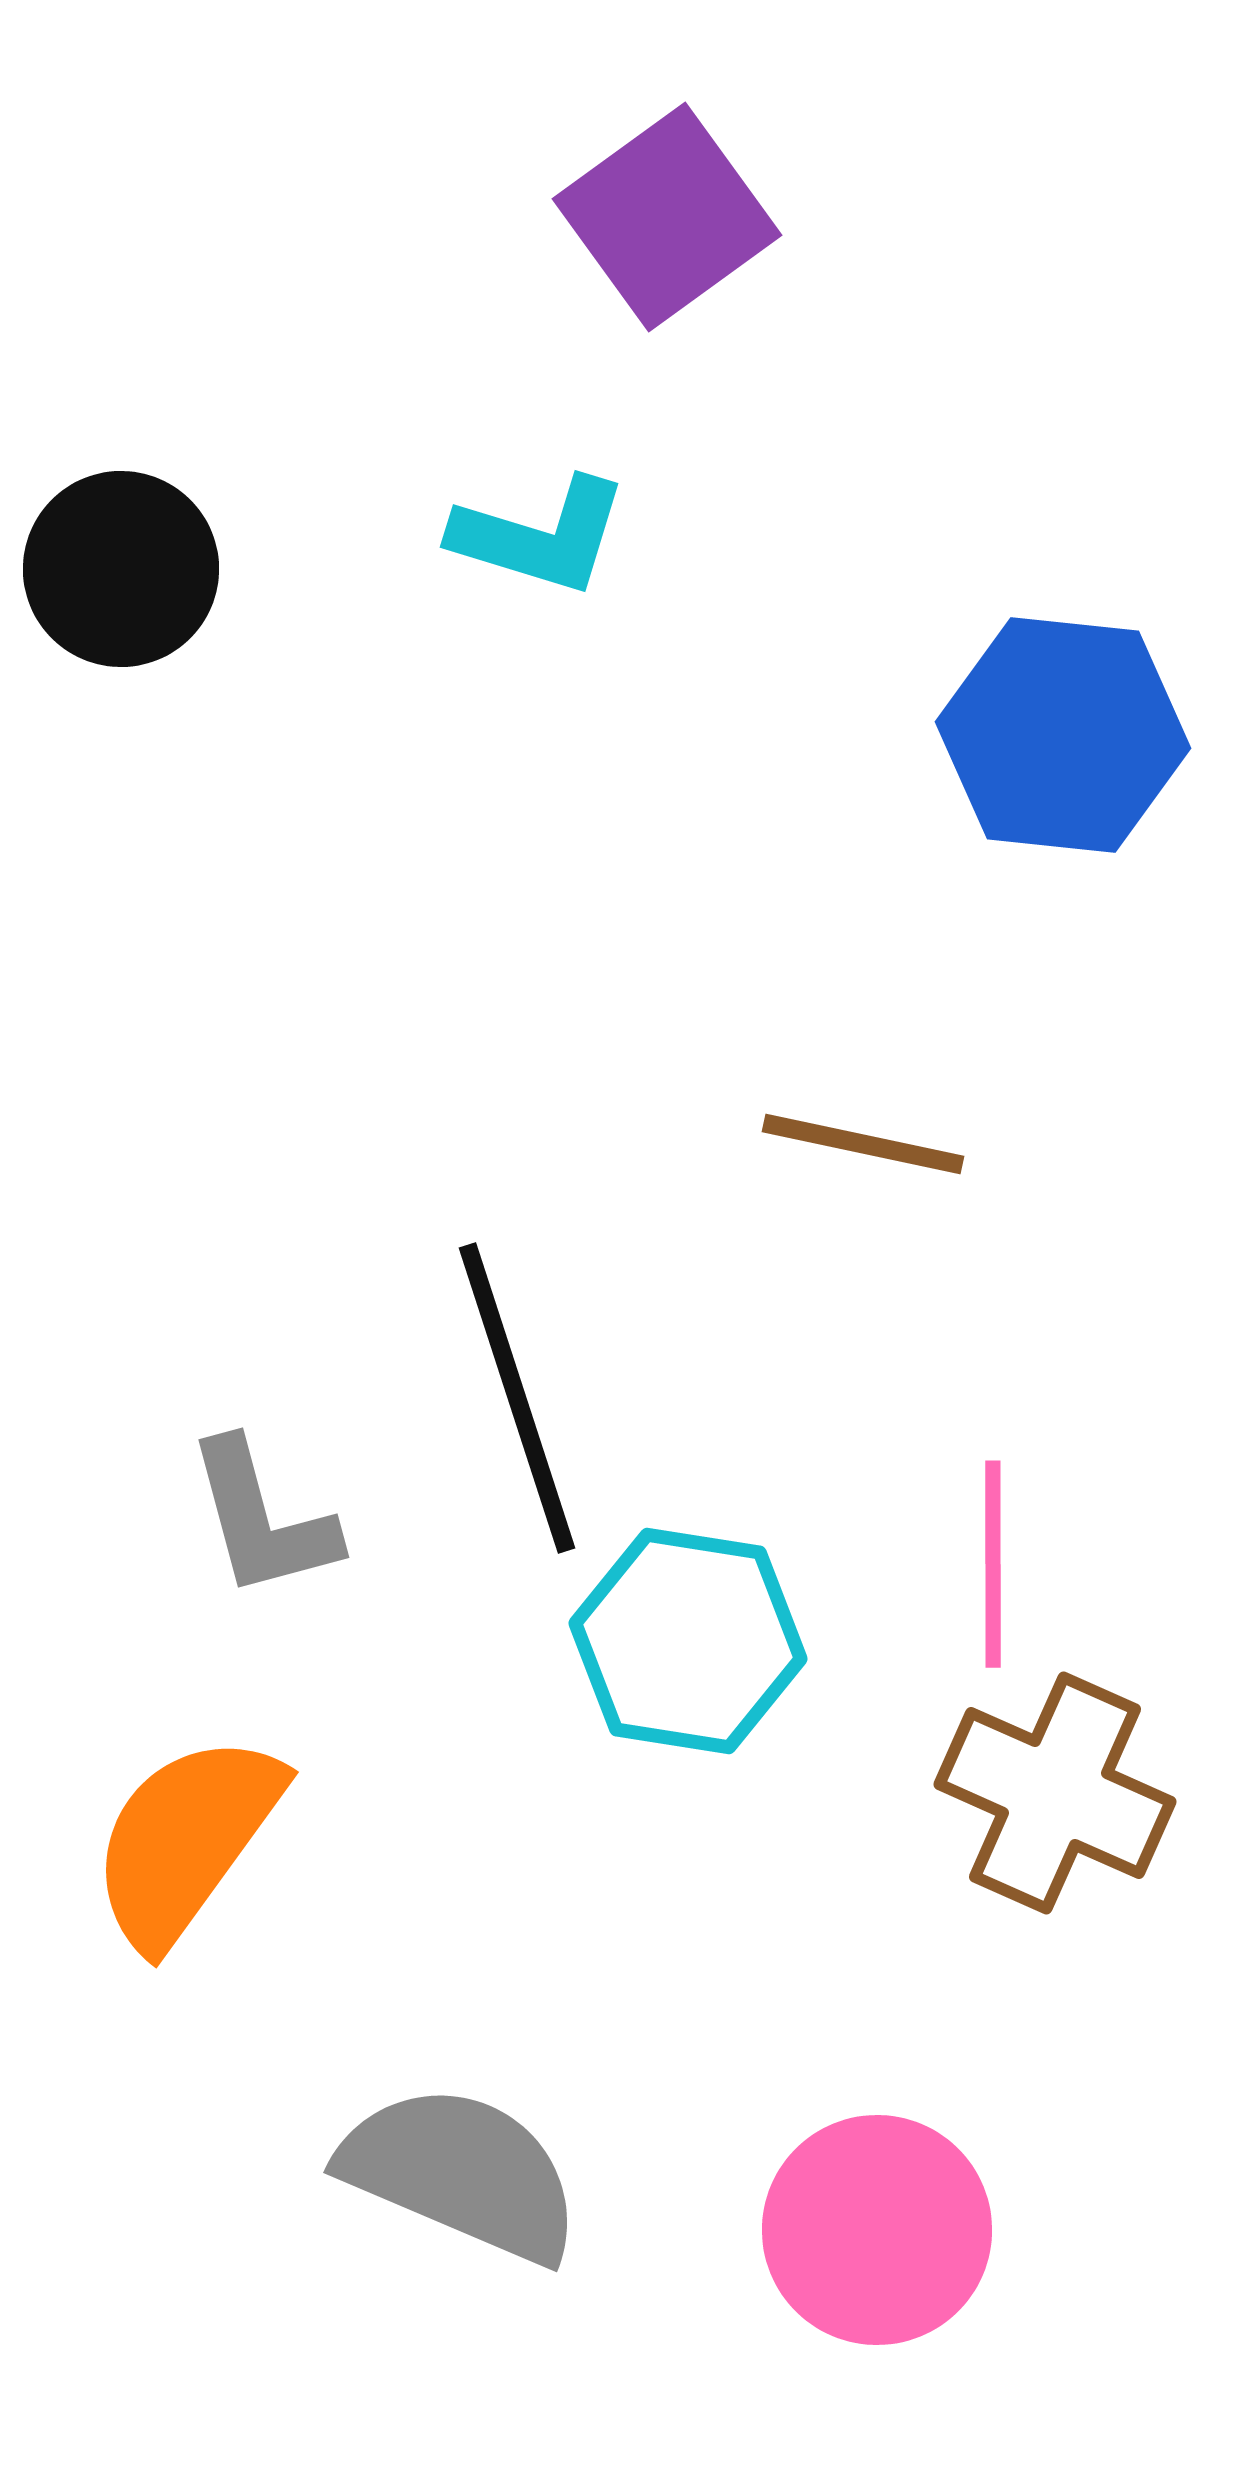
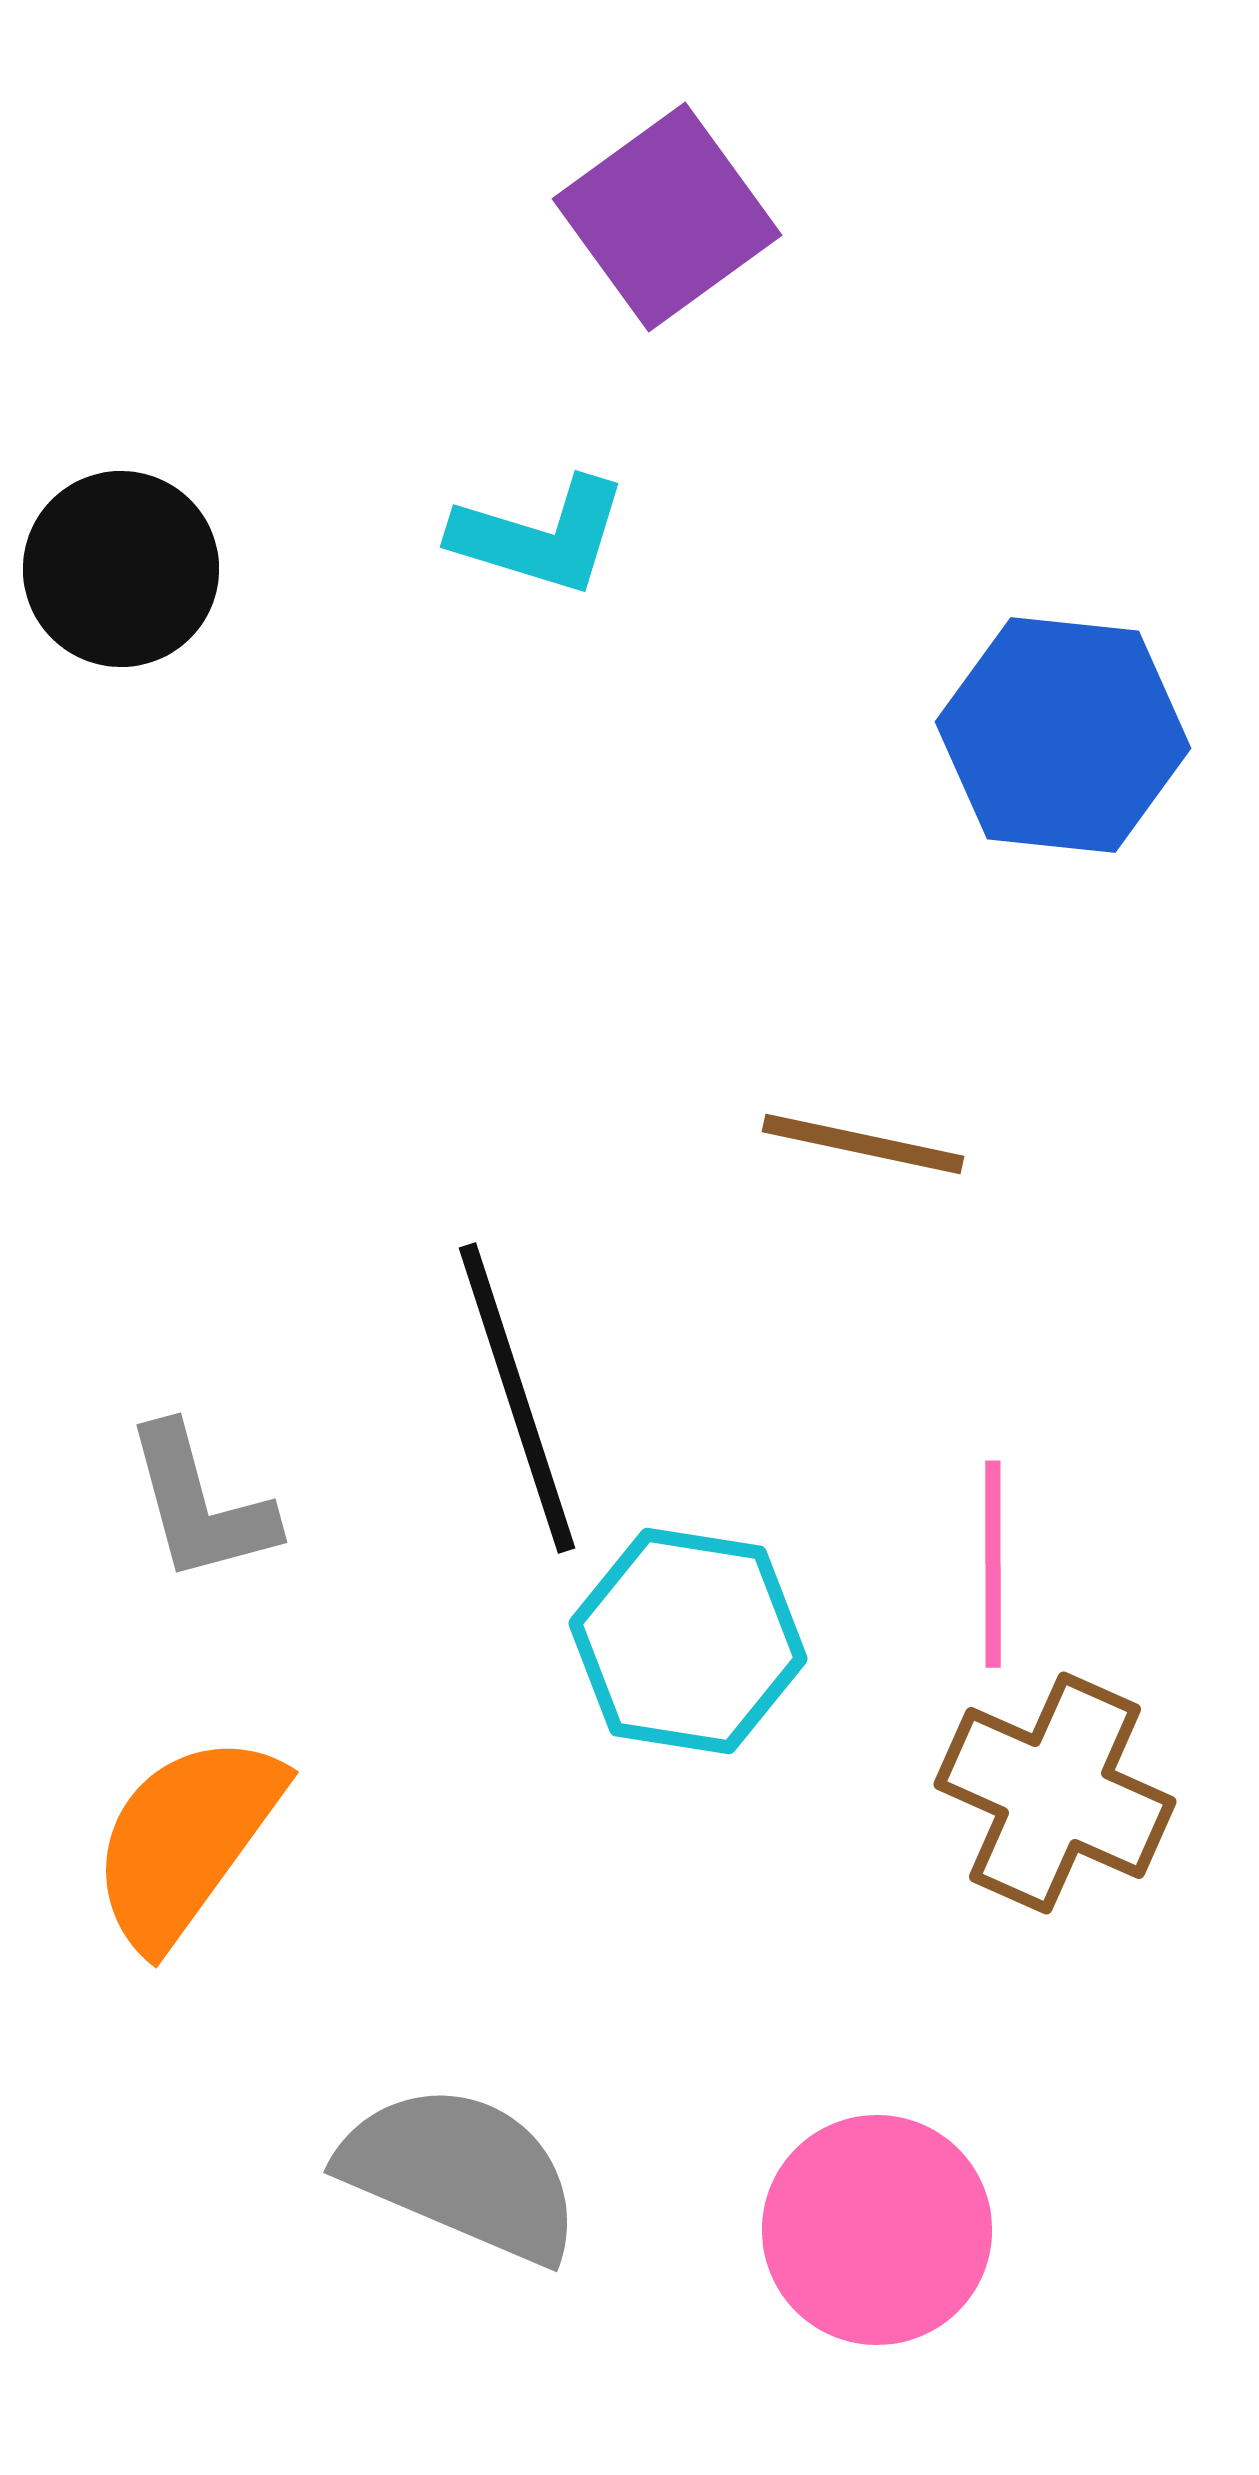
gray L-shape: moved 62 px left, 15 px up
